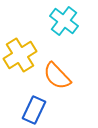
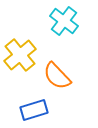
yellow cross: rotated 8 degrees counterclockwise
blue rectangle: rotated 48 degrees clockwise
